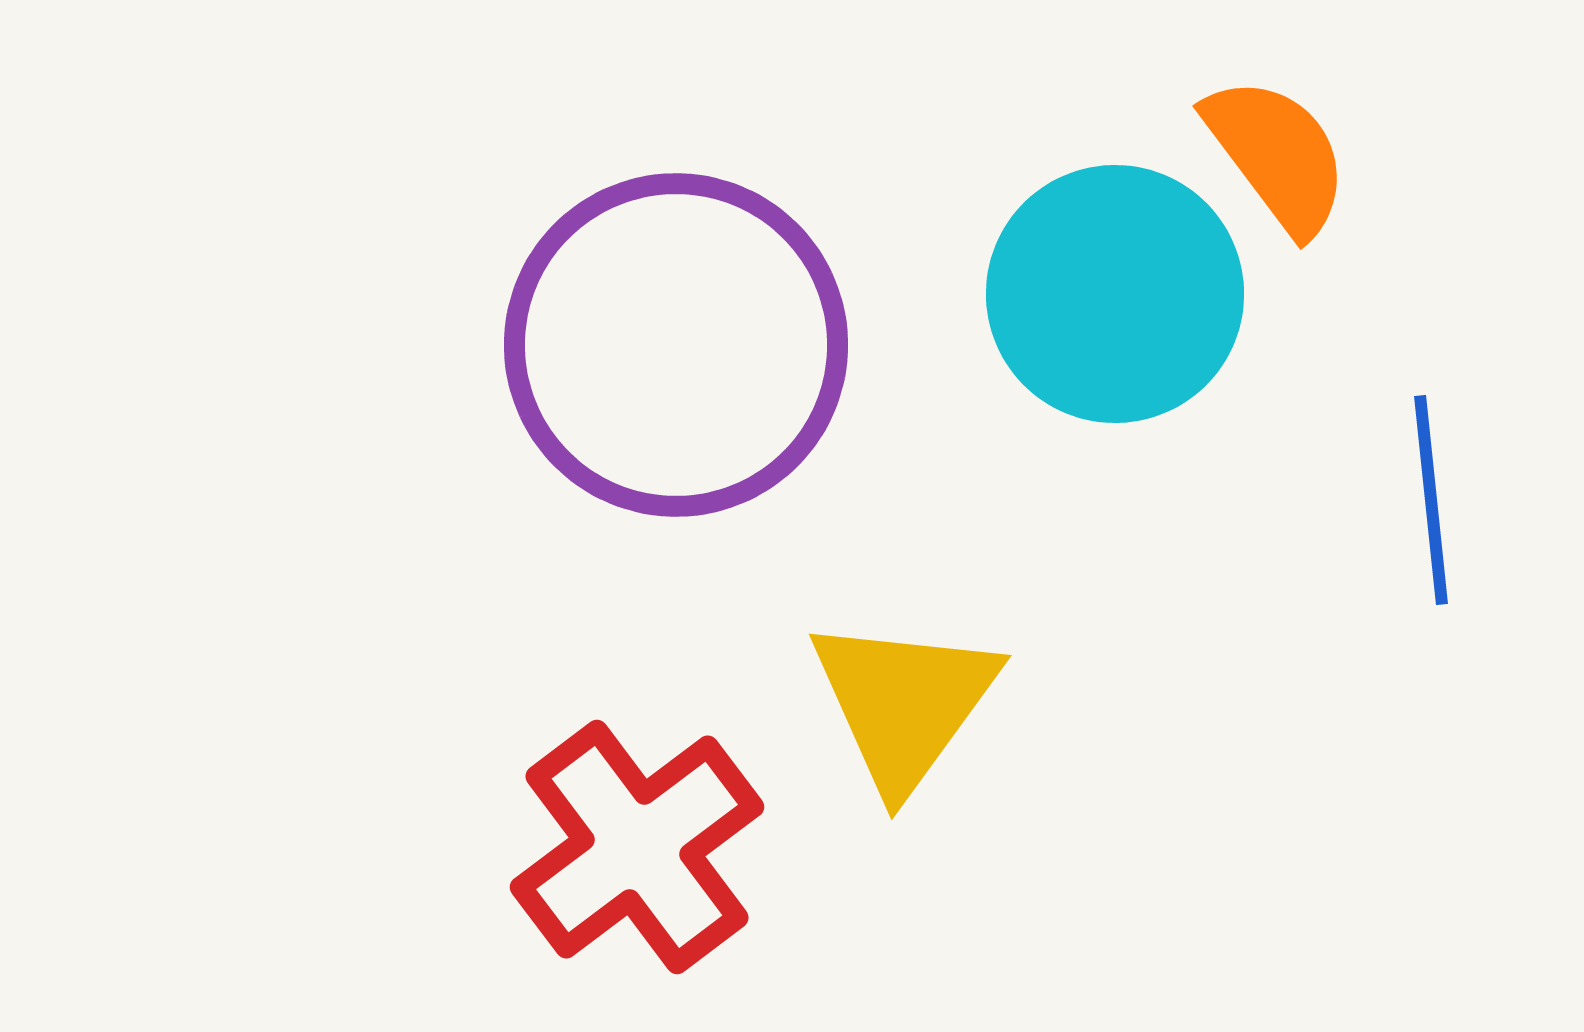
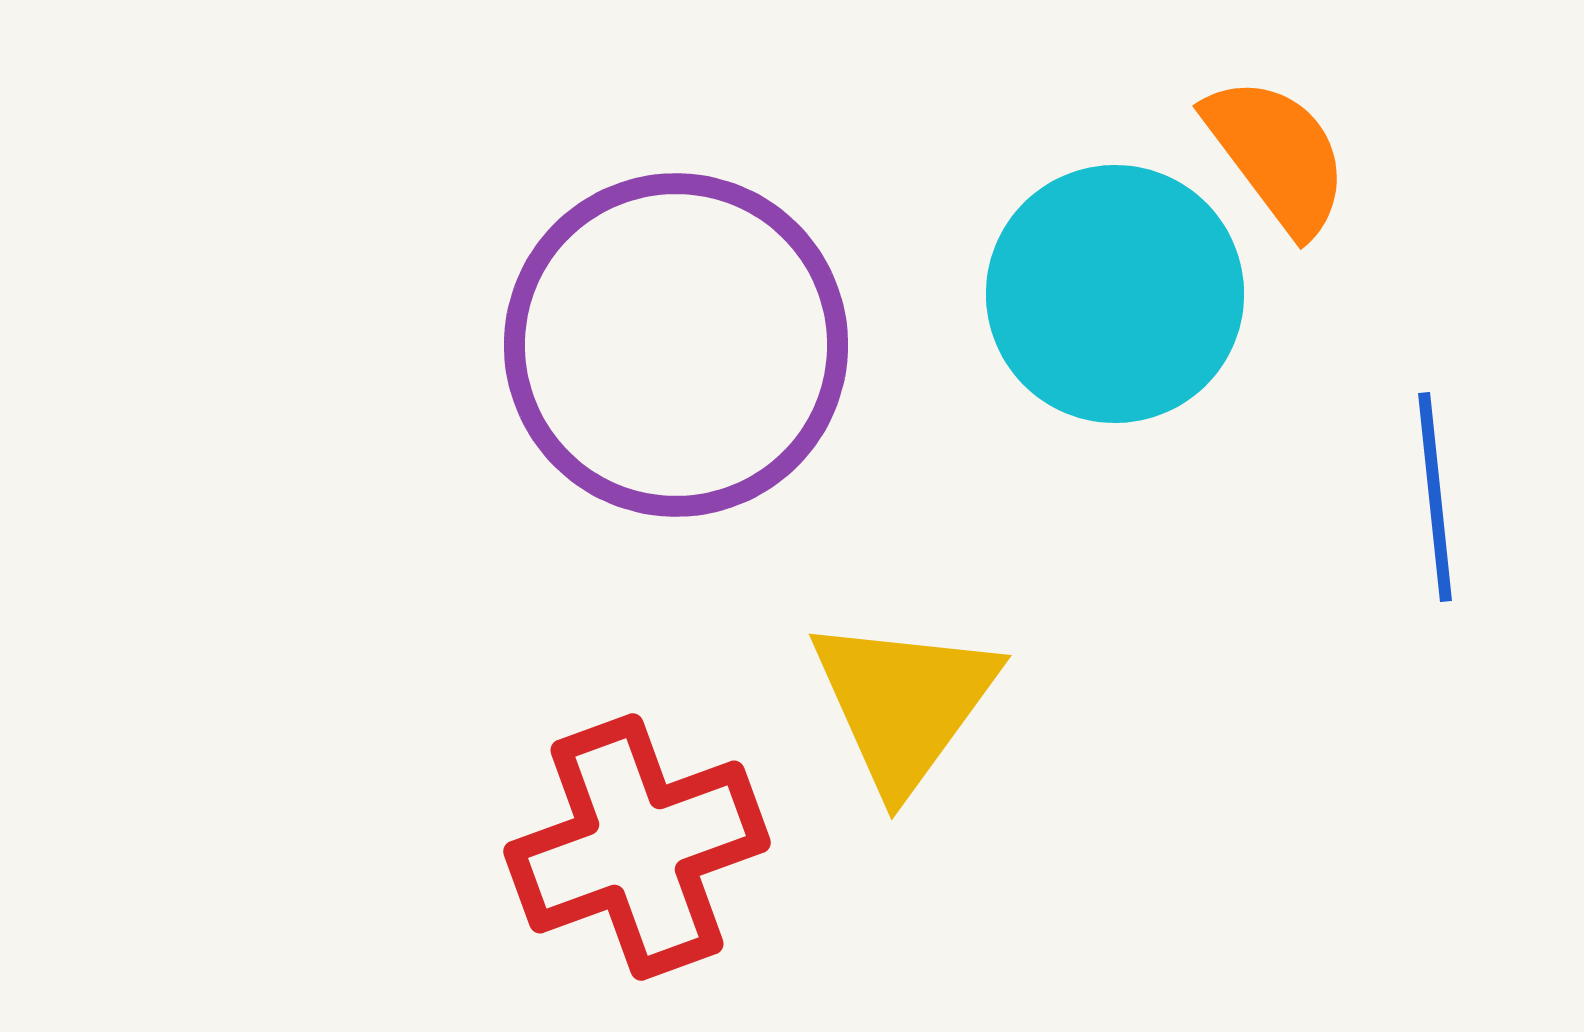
blue line: moved 4 px right, 3 px up
red cross: rotated 17 degrees clockwise
